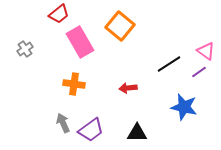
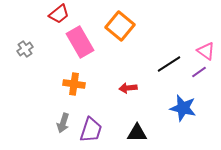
blue star: moved 1 px left, 1 px down
gray arrow: rotated 138 degrees counterclockwise
purple trapezoid: rotated 36 degrees counterclockwise
